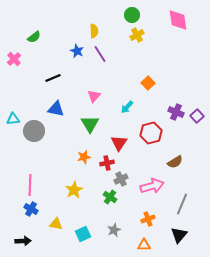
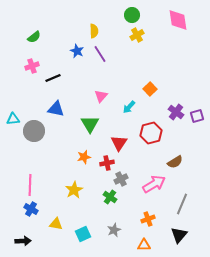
pink cross: moved 18 px right, 7 px down; rotated 24 degrees clockwise
orange square: moved 2 px right, 6 px down
pink triangle: moved 7 px right
cyan arrow: moved 2 px right
purple cross: rotated 14 degrees clockwise
purple square: rotated 24 degrees clockwise
pink arrow: moved 2 px right, 2 px up; rotated 15 degrees counterclockwise
